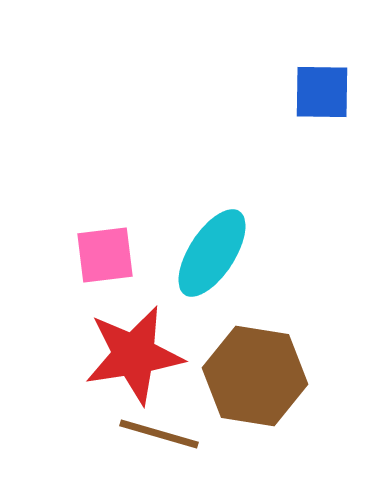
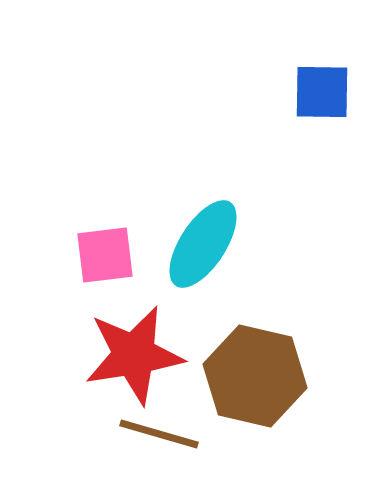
cyan ellipse: moved 9 px left, 9 px up
brown hexagon: rotated 4 degrees clockwise
